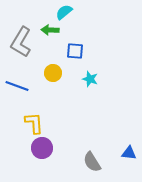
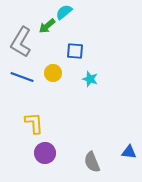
green arrow: moved 3 px left, 4 px up; rotated 42 degrees counterclockwise
blue line: moved 5 px right, 9 px up
purple circle: moved 3 px right, 5 px down
blue triangle: moved 1 px up
gray semicircle: rotated 10 degrees clockwise
